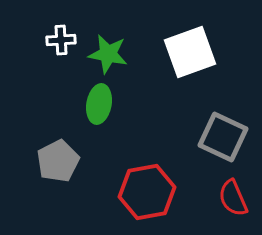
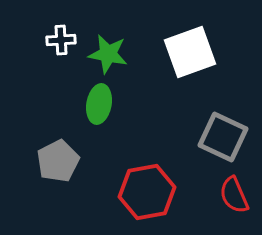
red semicircle: moved 1 px right, 3 px up
